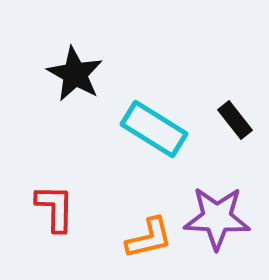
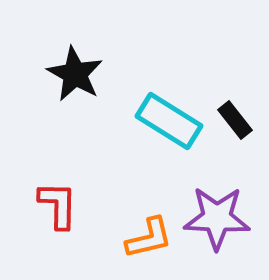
cyan rectangle: moved 15 px right, 8 px up
red L-shape: moved 3 px right, 3 px up
